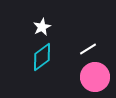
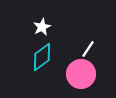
white line: rotated 24 degrees counterclockwise
pink circle: moved 14 px left, 3 px up
